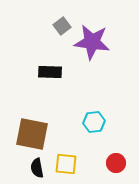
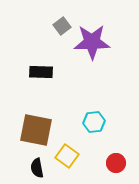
purple star: rotated 9 degrees counterclockwise
black rectangle: moved 9 px left
brown square: moved 4 px right, 4 px up
yellow square: moved 1 px right, 8 px up; rotated 30 degrees clockwise
